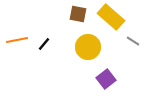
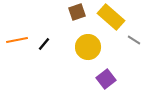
brown square: moved 1 px left, 2 px up; rotated 30 degrees counterclockwise
gray line: moved 1 px right, 1 px up
